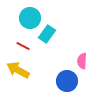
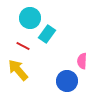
yellow arrow: rotated 20 degrees clockwise
